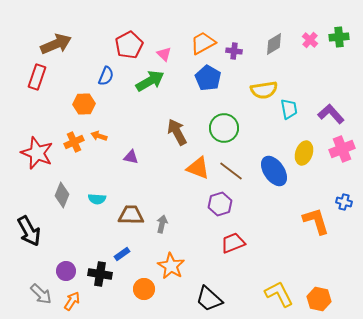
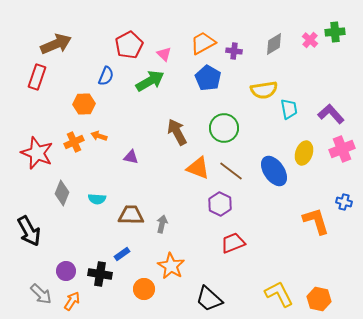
green cross at (339, 37): moved 4 px left, 5 px up
gray diamond at (62, 195): moved 2 px up
purple hexagon at (220, 204): rotated 15 degrees counterclockwise
